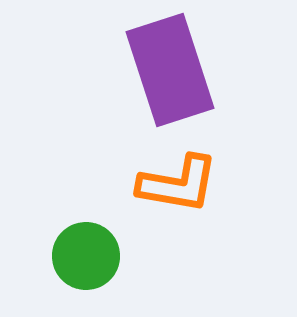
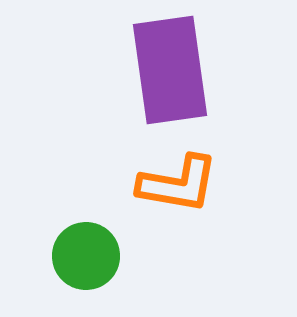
purple rectangle: rotated 10 degrees clockwise
